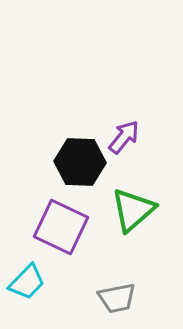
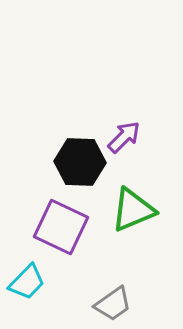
purple arrow: rotated 6 degrees clockwise
green triangle: rotated 18 degrees clockwise
gray trapezoid: moved 4 px left, 6 px down; rotated 24 degrees counterclockwise
